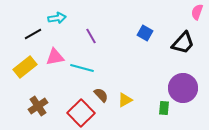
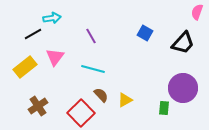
cyan arrow: moved 5 px left
pink triangle: rotated 42 degrees counterclockwise
cyan line: moved 11 px right, 1 px down
